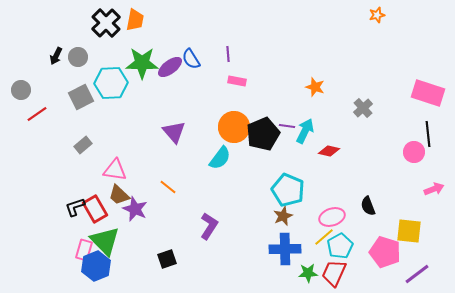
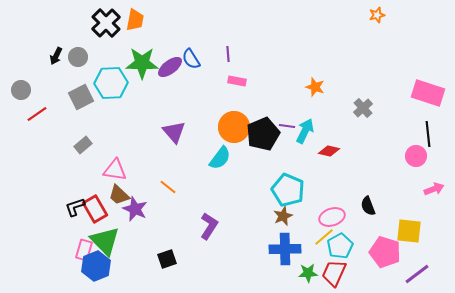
pink circle at (414, 152): moved 2 px right, 4 px down
